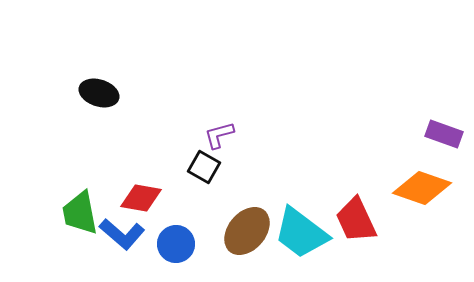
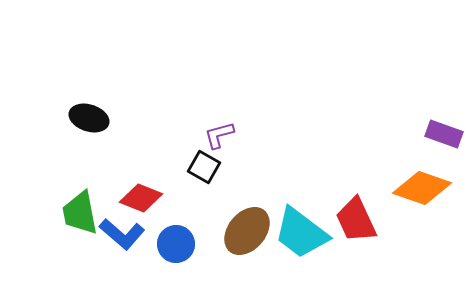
black ellipse: moved 10 px left, 25 px down
red diamond: rotated 12 degrees clockwise
